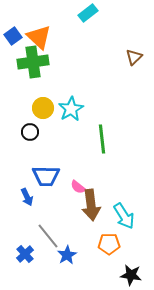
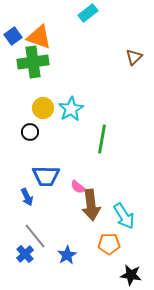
orange triangle: rotated 24 degrees counterclockwise
green line: rotated 16 degrees clockwise
gray line: moved 13 px left
